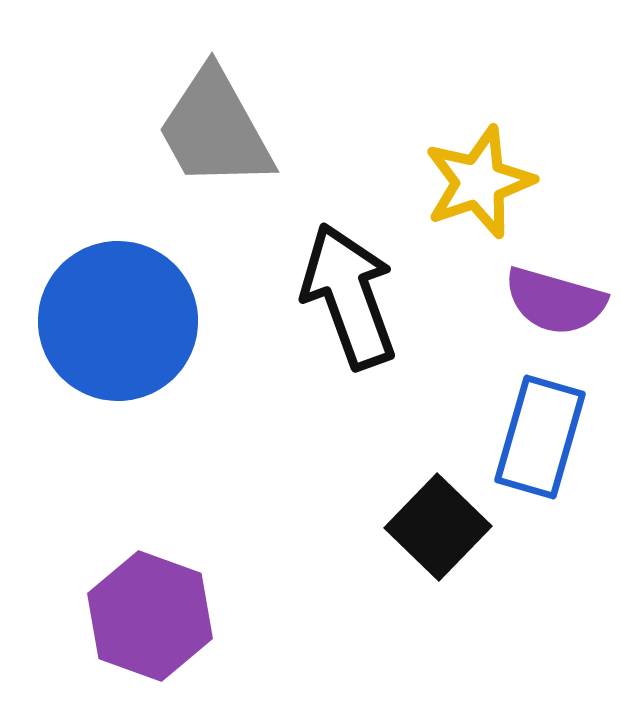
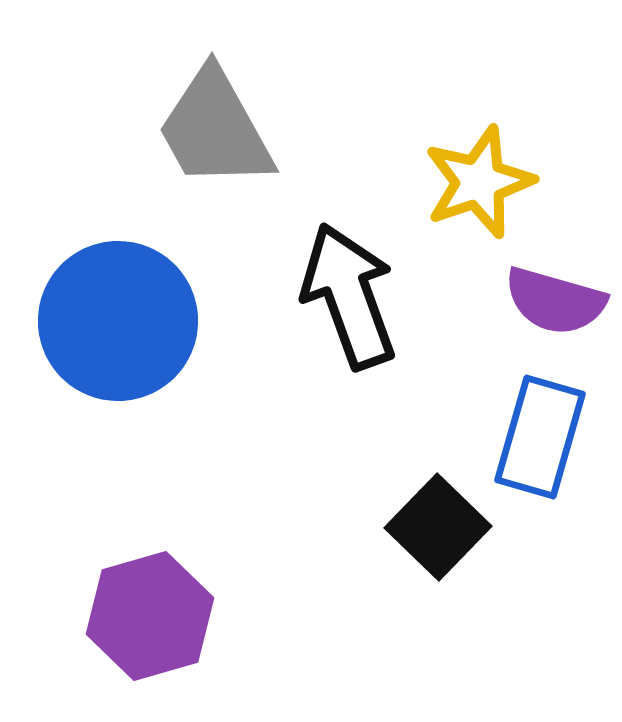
purple hexagon: rotated 24 degrees clockwise
